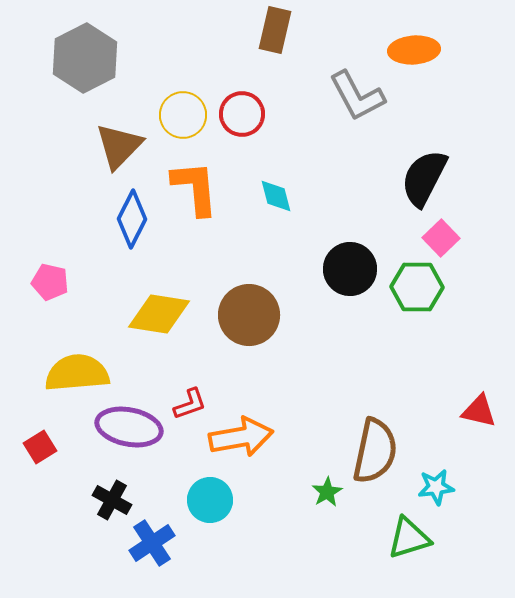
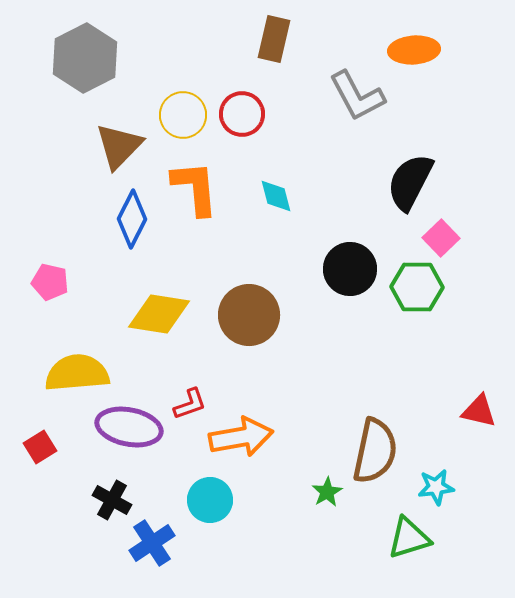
brown rectangle: moved 1 px left, 9 px down
black semicircle: moved 14 px left, 4 px down
